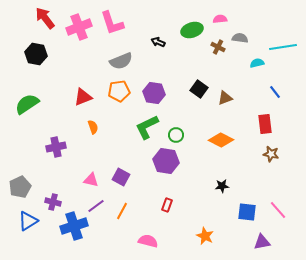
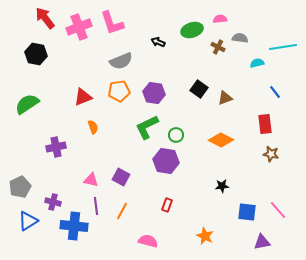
purple line at (96, 206): rotated 60 degrees counterclockwise
blue cross at (74, 226): rotated 24 degrees clockwise
